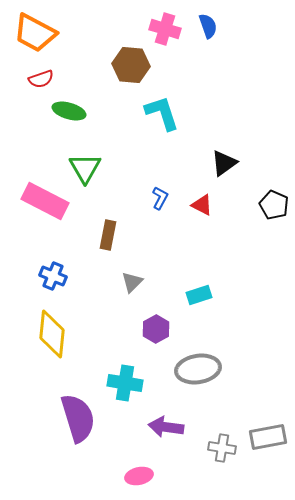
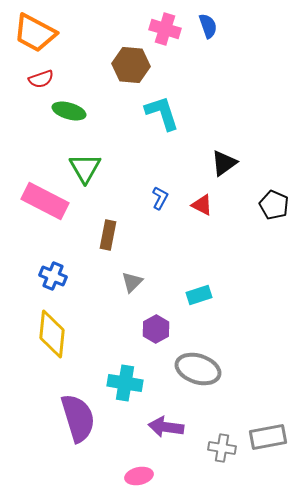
gray ellipse: rotated 27 degrees clockwise
